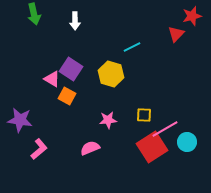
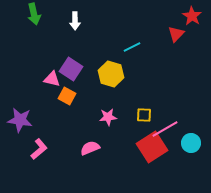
red star: rotated 24 degrees counterclockwise
pink triangle: rotated 18 degrees counterclockwise
pink star: moved 3 px up
cyan circle: moved 4 px right, 1 px down
